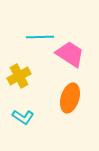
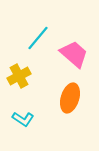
cyan line: moved 2 px left, 1 px down; rotated 48 degrees counterclockwise
pink trapezoid: moved 4 px right; rotated 8 degrees clockwise
cyan L-shape: moved 2 px down
